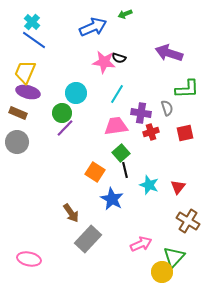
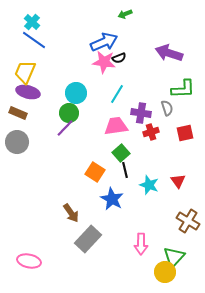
blue arrow: moved 11 px right, 15 px down
black semicircle: rotated 40 degrees counterclockwise
green L-shape: moved 4 px left
green circle: moved 7 px right
red triangle: moved 6 px up; rotated 14 degrees counterclockwise
pink arrow: rotated 115 degrees clockwise
pink ellipse: moved 2 px down
yellow circle: moved 3 px right
